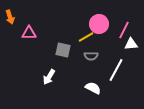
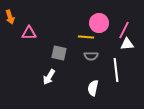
pink circle: moved 1 px up
yellow line: rotated 35 degrees clockwise
white triangle: moved 4 px left
gray square: moved 4 px left, 3 px down
white line: rotated 35 degrees counterclockwise
white semicircle: rotated 105 degrees counterclockwise
